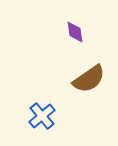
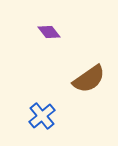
purple diamond: moved 26 px left; rotated 30 degrees counterclockwise
